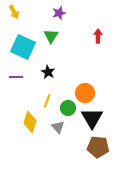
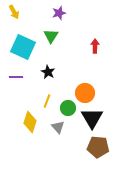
red arrow: moved 3 px left, 10 px down
